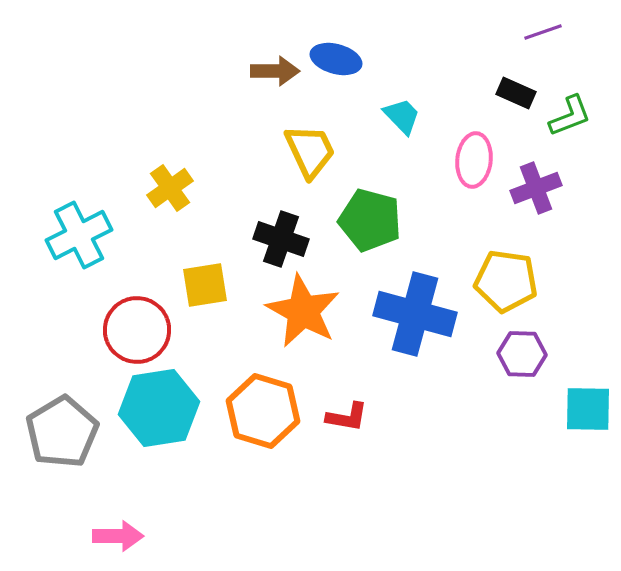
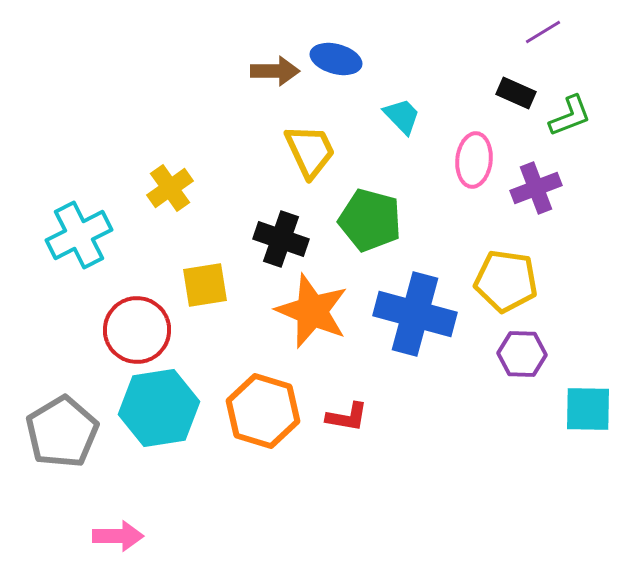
purple line: rotated 12 degrees counterclockwise
orange star: moved 9 px right; rotated 6 degrees counterclockwise
